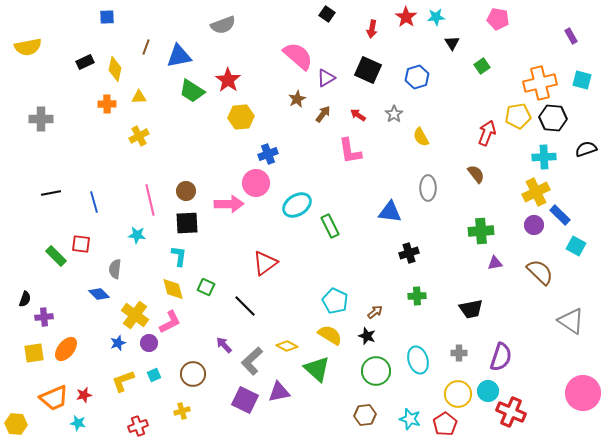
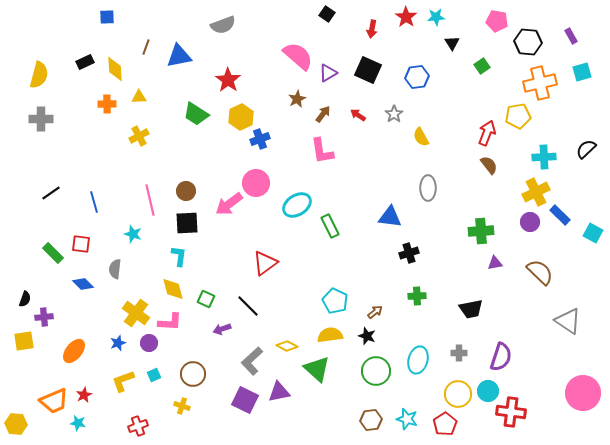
pink pentagon at (498, 19): moved 1 px left, 2 px down
yellow semicircle at (28, 47): moved 11 px right, 28 px down; rotated 64 degrees counterclockwise
yellow diamond at (115, 69): rotated 15 degrees counterclockwise
blue hexagon at (417, 77): rotated 10 degrees clockwise
purple triangle at (326, 78): moved 2 px right, 5 px up
cyan square at (582, 80): moved 8 px up; rotated 30 degrees counterclockwise
green trapezoid at (192, 91): moved 4 px right, 23 px down
yellow hexagon at (241, 117): rotated 20 degrees counterclockwise
black hexagon at (553, 118): moved 25 px left, 76 px up
black semicircle at (586, 149): rotated 25 degrees counterclockwise
pink L-shape at (350, 151): moved 28 px left
blue cross at (268, 154): moved 8 px left, 15 px up
brown semicircle at (476, 174): moved 13 px right, 9 px up
black line at (51, 193): rotated 24 degrees counterclockwise
pink arrow at (229, 204): rotated 144 degrees clockwise
blue triangle at (390, 212): moved 5 px down
purple circle at (534, 225): moved 4 px left, 3 px up
cyan star at (137, 235): moved 4 px left, 1 px up; rotated 12 degrees clockwise
cyan square at (576, 246): moved 17 px right, 13 px up
green rectangle at (56, 256): moved 3 px left, 3 px up
green square at (206, 287): moved 12 px down
blue diamond at (99, 294): moved 16 px left, 10 px up
black line at (245, 306): moved 3 px right
yellow cross at (135, 315): moved 1 px right, 2 px up
gray triangle at (571, 321): moved 3 px left
pink L-shape at (170, 322): rotated 30 degrees clockwise
yellow semicircle at (330, 335): rotated 40 degrees counterclockwise
purple arrow at (224, 345): moved 2 px left, 16 px up; rotated 66 degrees counterclockwise
orange ellipse at (66, 349): moved 8 px right, 2 px down
yellow square at (34, 353): moved 10 px left, 12 px up
cyan ellipse at (418, 360): rotated 32 degrees clockwise
red star at (84, 395): rotated 14 degrees counterclockwise
orange trapezoid at (54, 398): moved 3 px down
yellow cross at (182, 411): moved 5 px up; rotated 35 degrees clockwise
red cross at (511, 412): rotated 16 degrees counterclockwise
brown hexagon at (365, 415): moved 6 px right, 5 px down
cyan star at (410, 419): moved 3 px left
